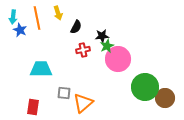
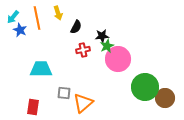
cyan arrow: rotated 32 degrees clockwise
